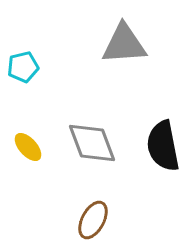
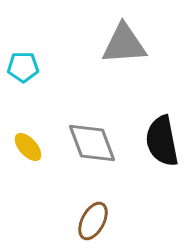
cyan pentagon: rotated 12 degrees clockwise
black semicircle: moved 1 px left, 5 px up
brown ellipse: moved 1 px down
